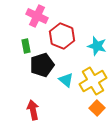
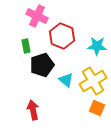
cyan star: rotated 12 degrees counterclockwise
orange square: rotated 21 degrees counterclockwise
